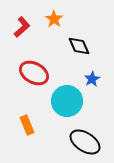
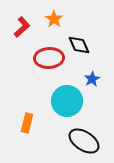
black diamond: moved 1 px up
red ellipse: moved 15 px right, 15 px up; rotated 32 degrees counterclockwise
orange rectangle: moved 2 px up; rotated 36 degrees clockwise
black ellipse: moved 1 px left, 1 px up
